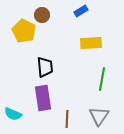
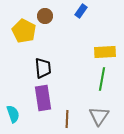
blue rectangle: rotated 24 degrees counterclockwise
brown circle: moved 3 px right, 1 px down
yellow rectangle: moved 14 px right, 9 px down
black trapezoid: moved 2 px left, 1 px down
cyan semicircle: rotated 132 degrees counterclockwise
